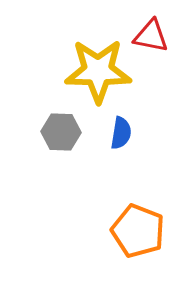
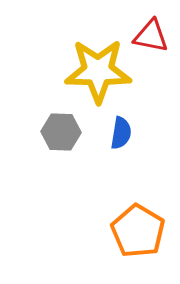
orange pentagon: rotated 10 degrees clockwise
